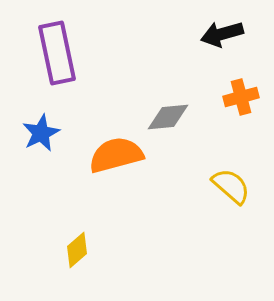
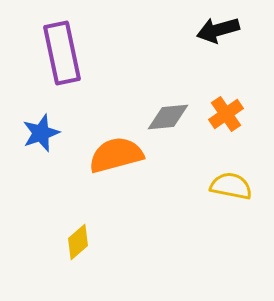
black arrow: moved 4 px left, 4 px up
purple rectangle: moved 5 px right
orange cross: moved 15 px left, 17 px down; rotated 20 degrees counterclockwise
blue star: rotated 6 degrees clockwise
yellow semicircle: rotated 30 degrees counterclockwise
yellow diamond: moved 1 px right, 8 px up
